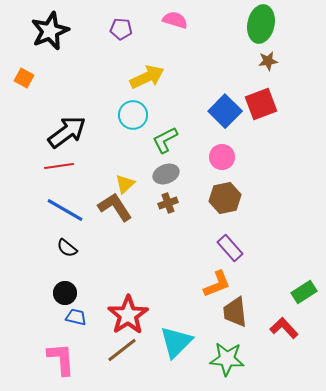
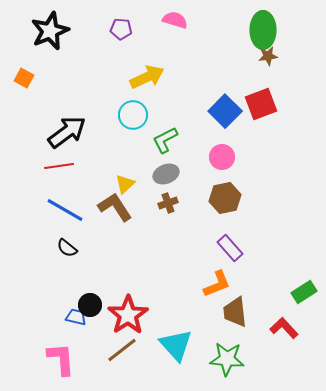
green ellipse: moved 2 px right, 6 px down; rotated 12 degrees counterclockwise
brown star: moved 5 px up
black circle: moved 25 px right, 12 px down
cyan triangle: moved 3 px down; rotated 27 degrees counterclockwise
